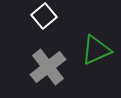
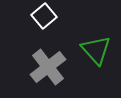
green triangle: rotated 48 degrees counterclockwise
